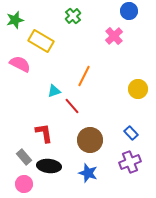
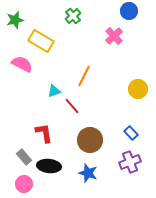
pink semicircle: moved 2 px right
